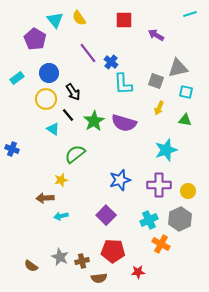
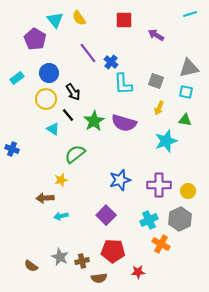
gray triangle at (178, 68): moved 11 px right
cyan star at (166, 150): moved 9 px up
